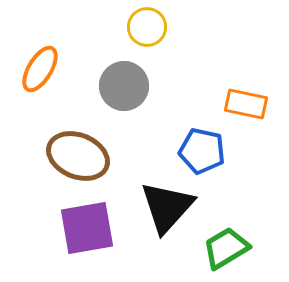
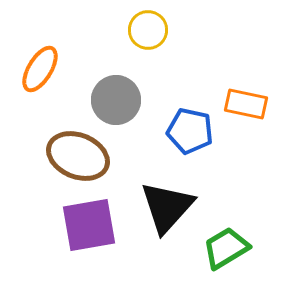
yellow circle: moved 1 px right, 3 px down
gray circle: moved 8 px left, 14 px down
blue pentagon: moved 12 px left, 20 px up
purple square: moved 2 px right, 3 px up
